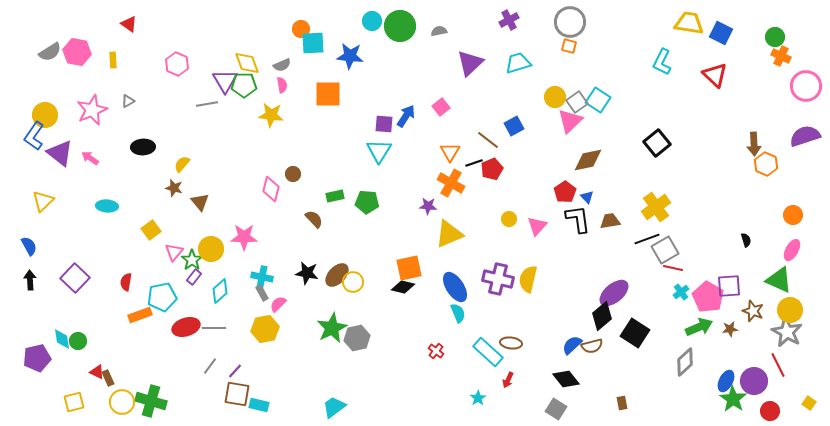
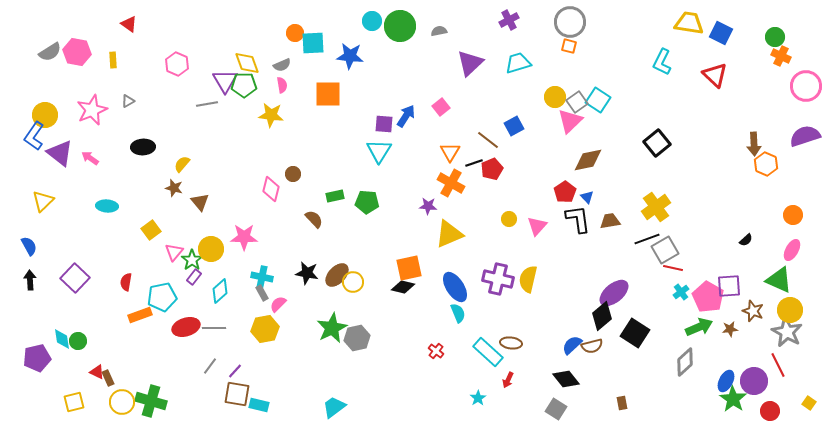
orange circle at (301, 29): moved 6 px left, 4 px down
black semicircle at (746, 240): rotated 64 degrees clockwise
